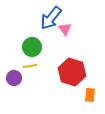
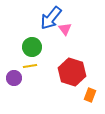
orange rectangle: rotated 16 degrees clockwise
